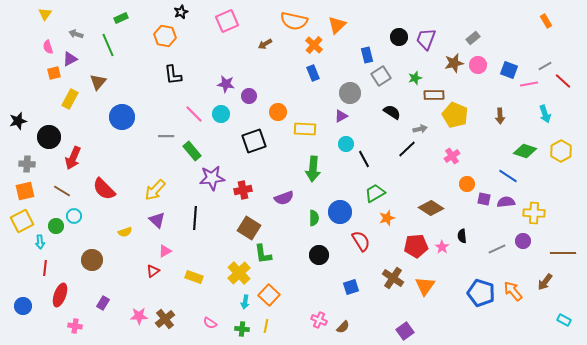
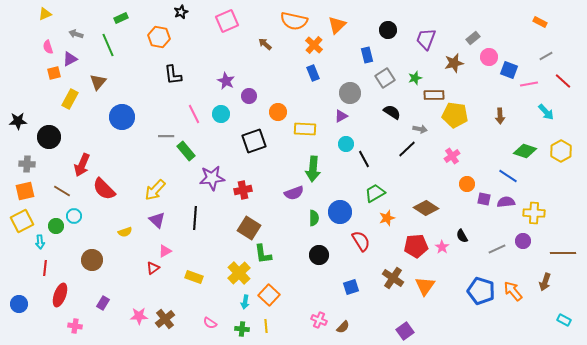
yellow triangle at (45, 14): rotated 32 degrees clockwise
orange rectangle at (546, 21): moved 6 px left, 1 px down; rotated 32 degrees counterclockwise
orange hexagon at (165, 36): moved 6 px left, 1 px down
black circle at (399, 37): moved 11 px left, 7 px up
brown arrow at (265, 44): rotated 72 degrees clockwise
pink circle at (478, 65): moved 11 px right, 8 px up
gray line at (545, 66): moved 1 px right, 10 px up
gray square at (381, 76): moved 4 px right, 2 px down
purple star at (226, 84): moved 3 px up; rotated 18 degrees clockwise
pink line at (194, 114): rotated 18 degrees clockwise
cyan arrow at (545, 114): moved 1 px right, 2 px up; rotated 24 degrees counterclockwise
yellow pentagon at (455, 115): rotated 15 degrees counterclockwise
black star at (18, 121): rotated 12 degrees clockwise
gray arrow at (420, 129): rotated 24 degrees clockwise
green rectangle at (192, 151): moved 6 px left
red arrow at (73, 158): moved 9 px right, 7 px down
purple semicircle at (284, 198): moved 10 px right, 5 px up
brown diamond at (431, 208): moved 5 px left
black semicircle at (462, 236): rotated 24 degrees counterclockwise
red triangle at (153, 271): moved 3 px up
brown arrow at (545, 282): rotated 18 degrees counterclockwise
blue pentagon at (481, 293): moved 2 px up
blue circle at (23, 306): moved 4 px left, 2 px up
yellow line at (266, 326): rotated 16 degrees counterclockwise
